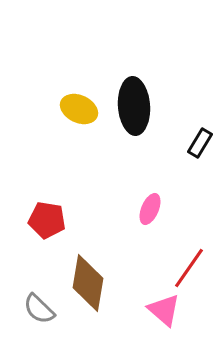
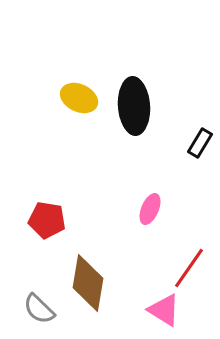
yellow ellipse: moved 11 px up
pink triangle: rotated 9 degrees counterclockwise
